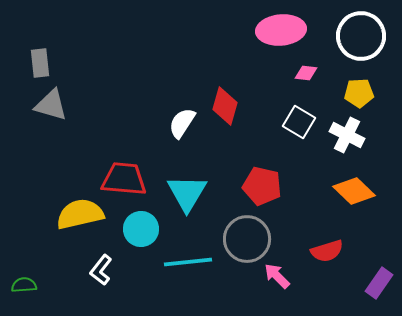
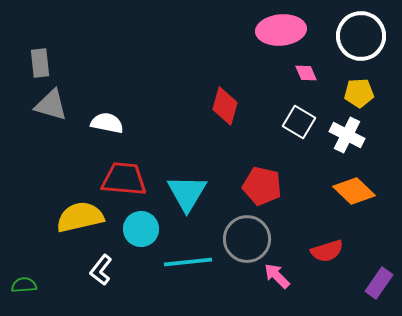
pink diamond: rotated 60 degrees clockwise
white semicircle: moved 75 px left; rotated 68 degrees clockwise
yellow semicircle: moved 3 px down
